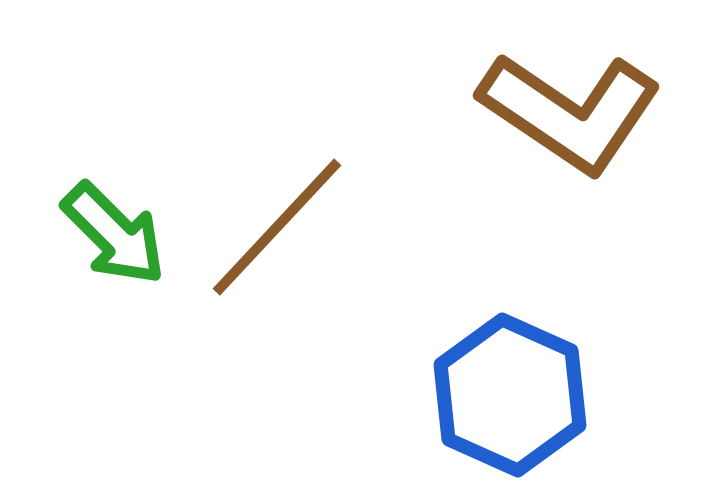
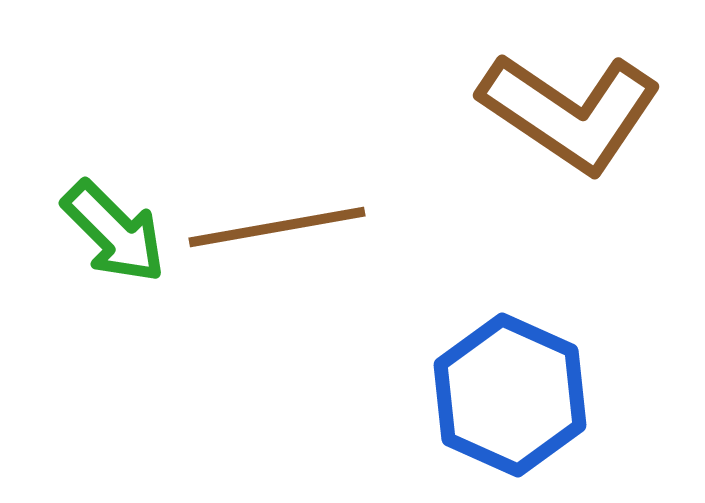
brown line: rotated 37 degrees clockwise
green arrow: moved 2 px up
